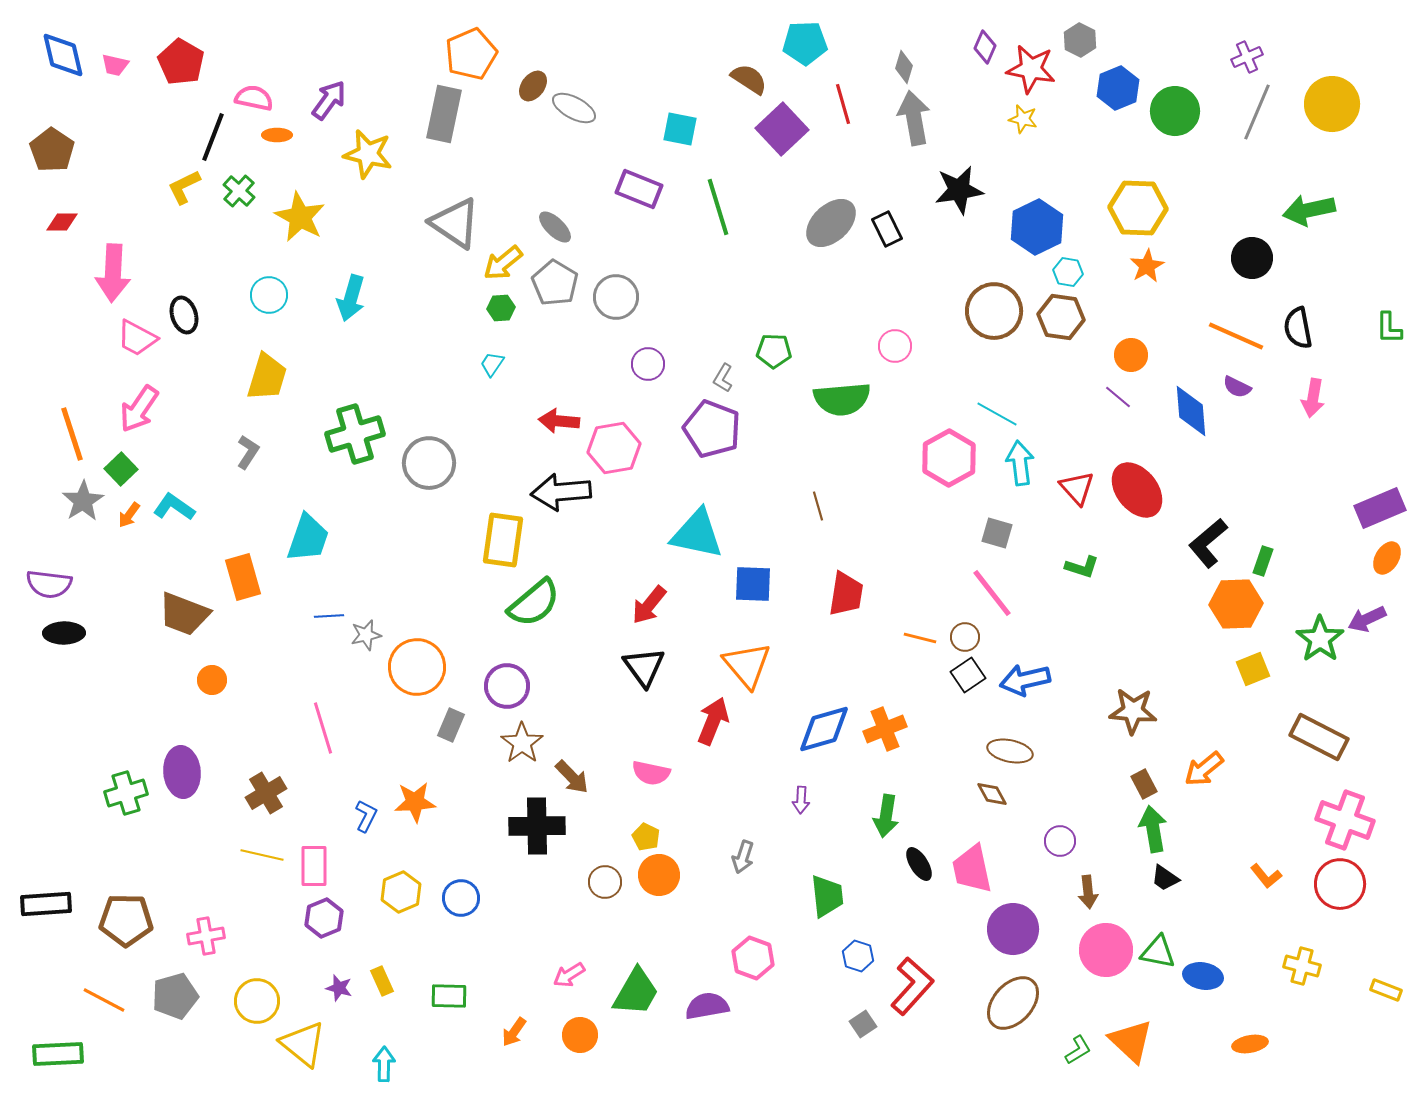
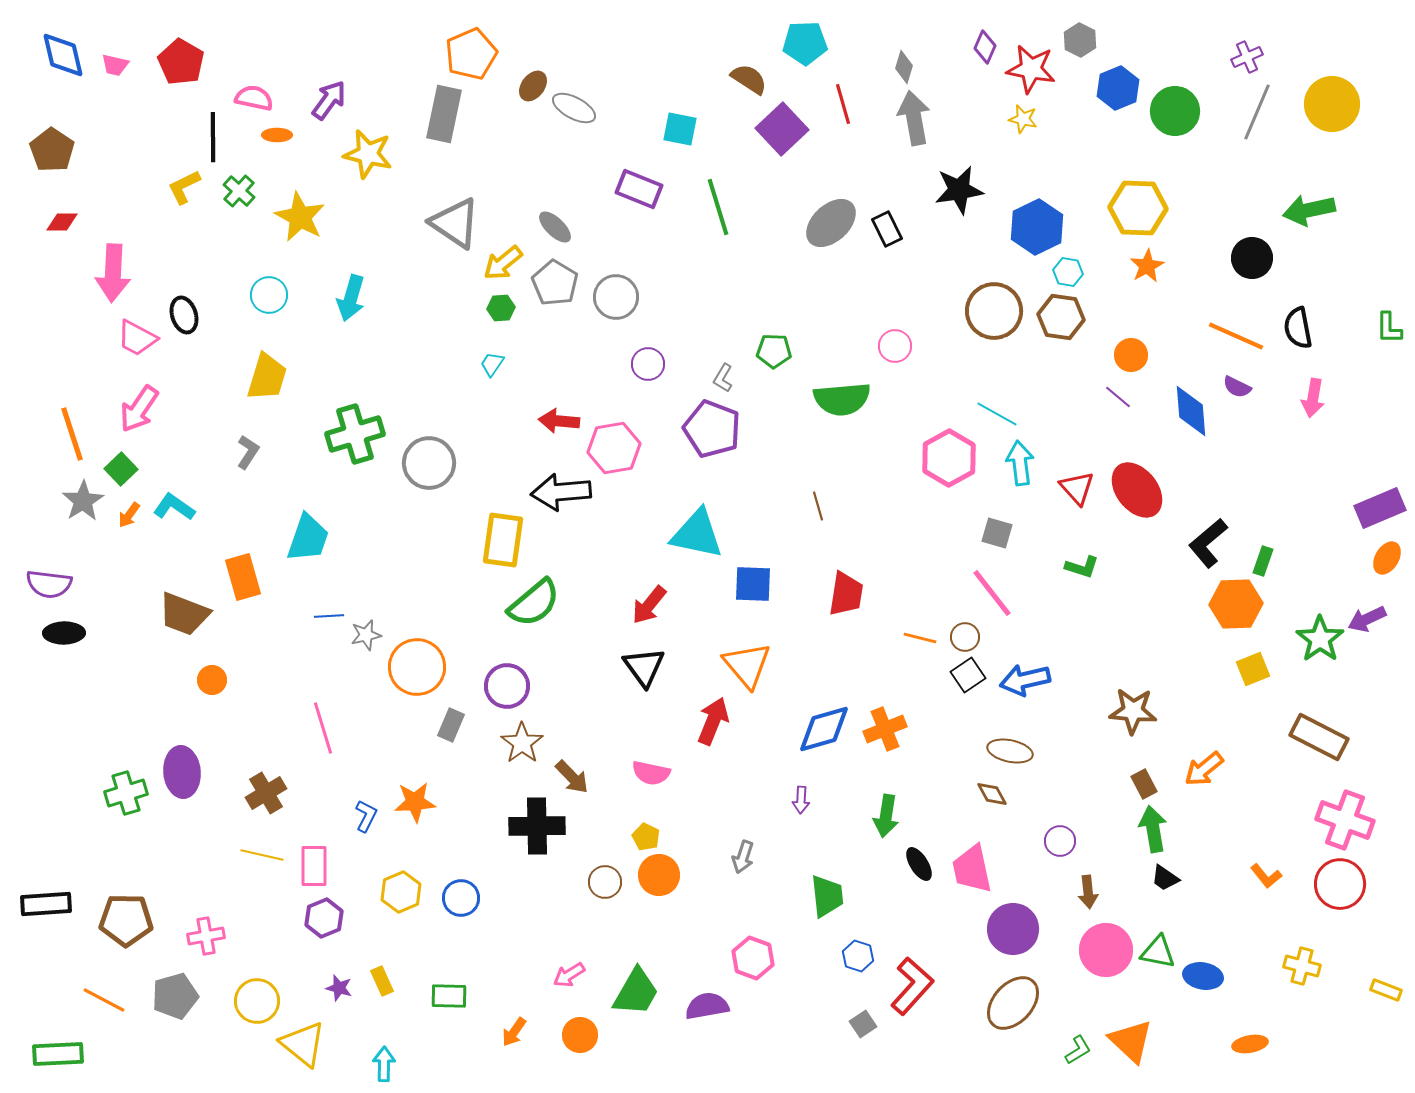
black line at (213, 137): rotated 21 degrees counterclockwise
